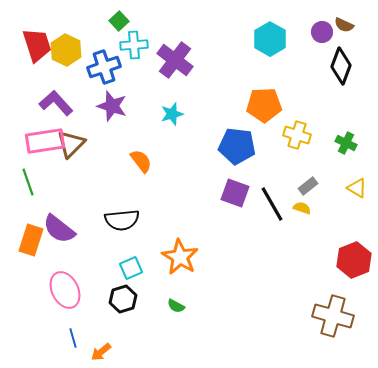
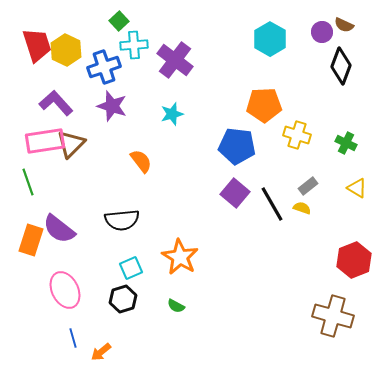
purple square: rotated 20 degrees clockwise
